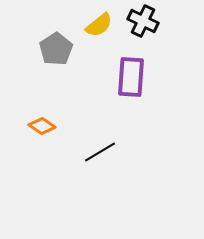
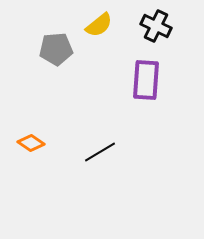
black cross: moved 13 px right, 5 px down
gray pentagon: rotated 28 degrees clockwise
purple rectangle: moved 15 px right, 3 px down
orange diamond: moved 11 px left, 17 px down
